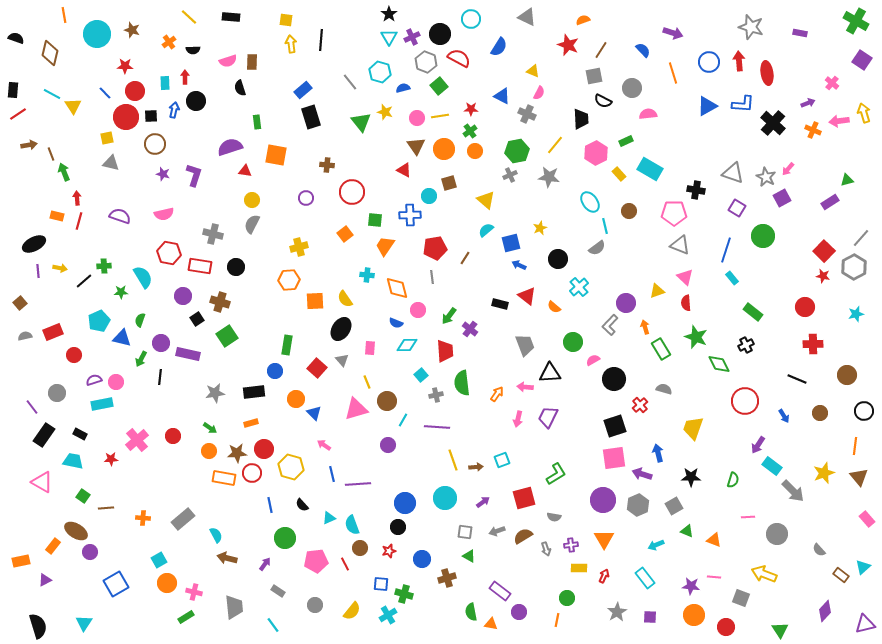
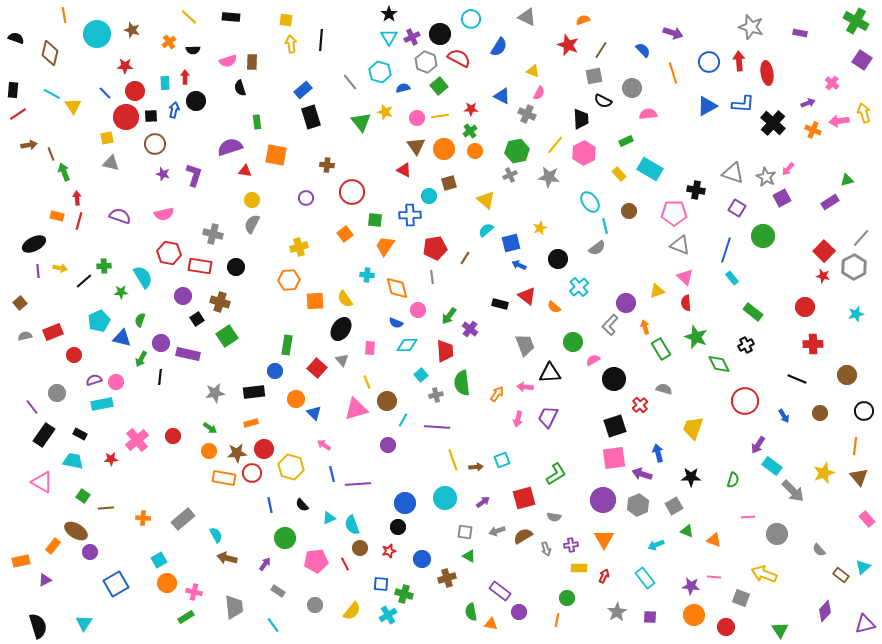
pink hexagon at (596, 153): moved 12 px left
